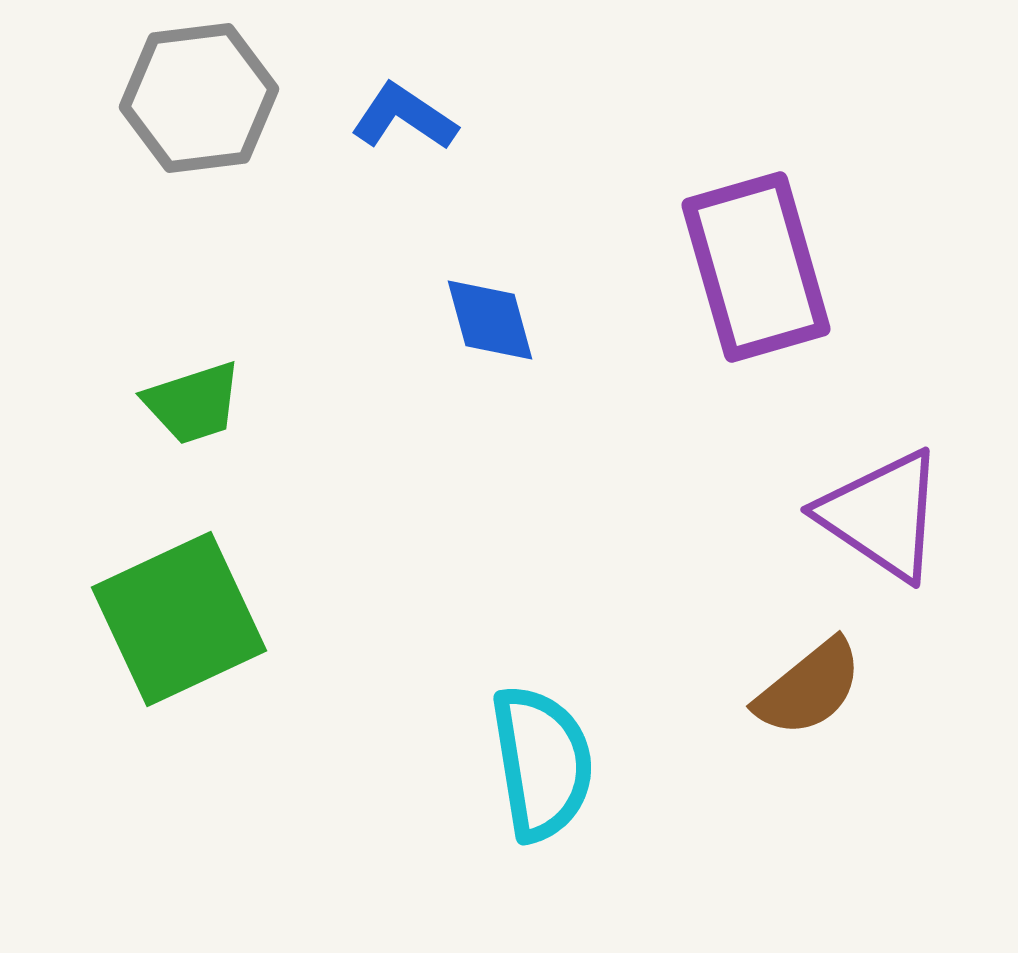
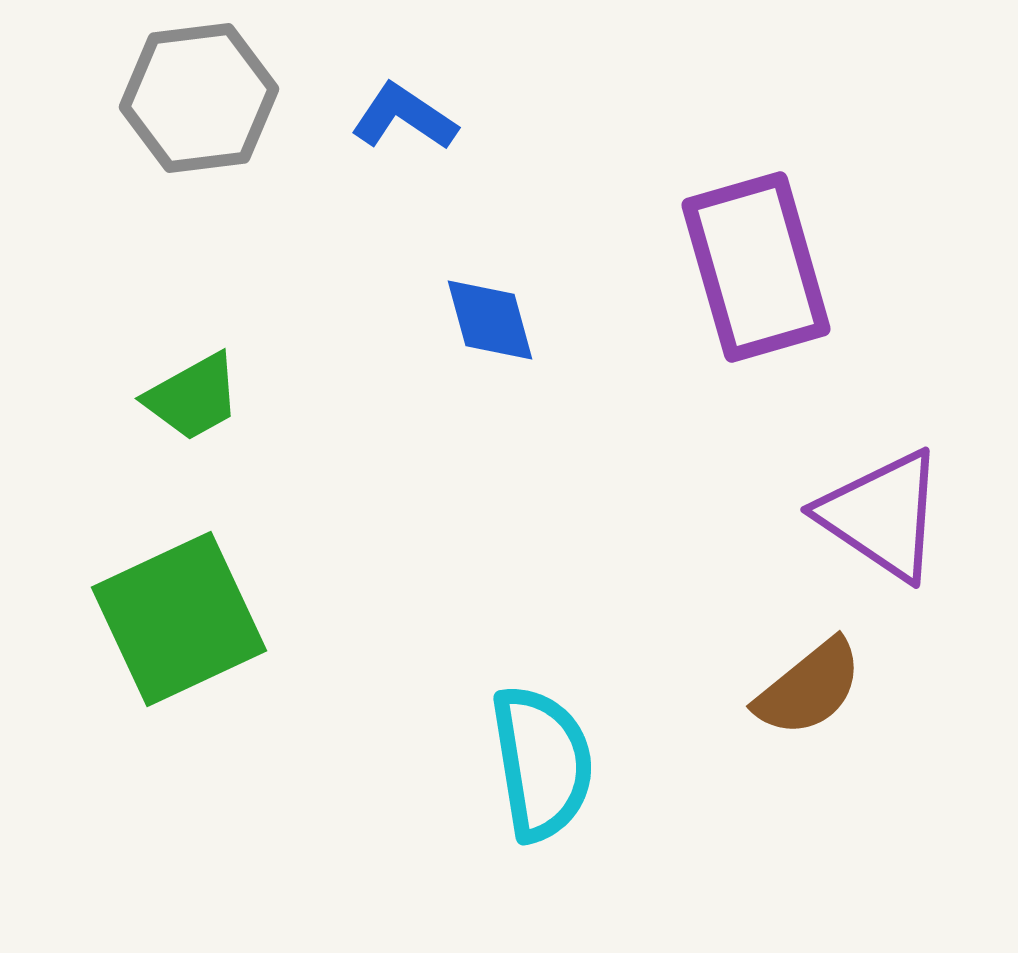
green trapezoid: moved 6 px up; rotated 11 degrees counterclockwise
